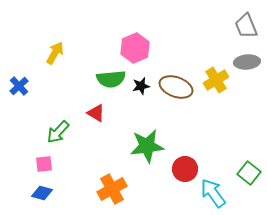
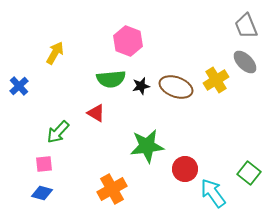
pink hexagon: moved 7 px left, 7 px up; rotated 16 degrees counterclockwise
gray ellipse: moved 2 px left; rotated 50 degrees clockwise
